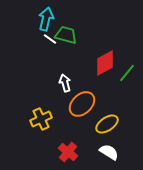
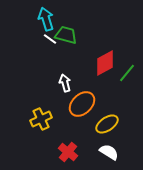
cyan arrow: rotated 30 degrees counterclockwise
